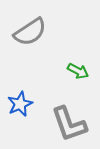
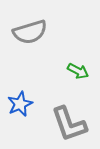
gray semicircle: rotated 16 degrees clockwise
